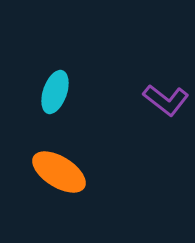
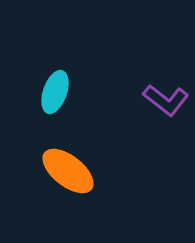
orange ellipse: moved 9 px right, 1 px up; rotated 6 degrees clockwise
